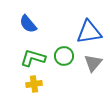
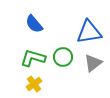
blue semicircle: moved 6 px right
green circle: moved 1 px left, 1 px down
gray triangle: rotated 12 degrees clockwise
yellow cross: rotated 28 degrees counterclockwise
